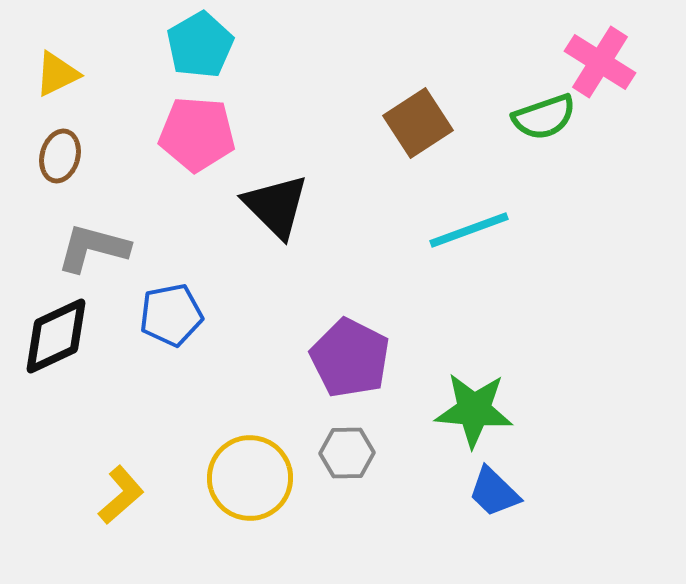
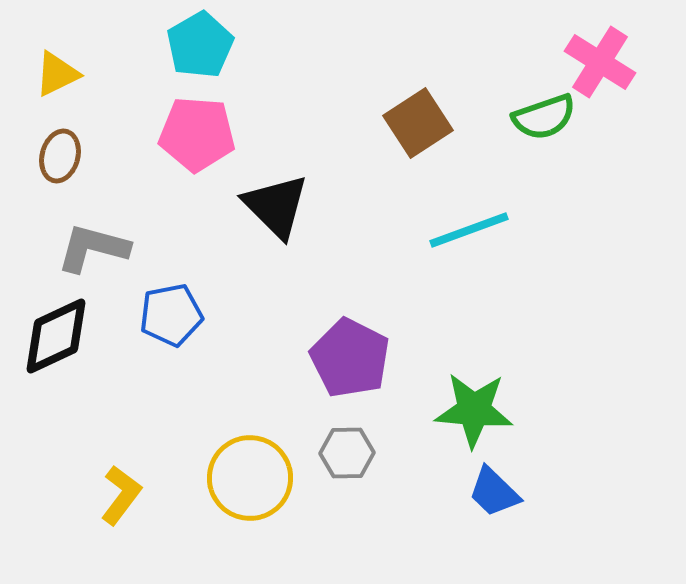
yellow L-shape: rotated 12 degrees counterclockwise
